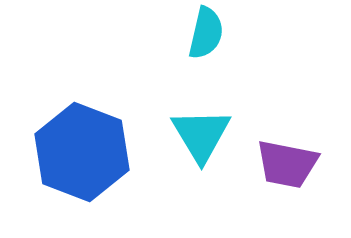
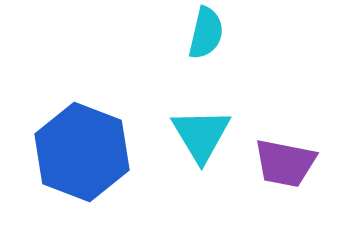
purple trapezoid: moved 2 px left, 1 px up
